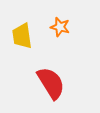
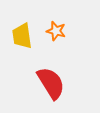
orange star: moved 4 px left, 4 px down
